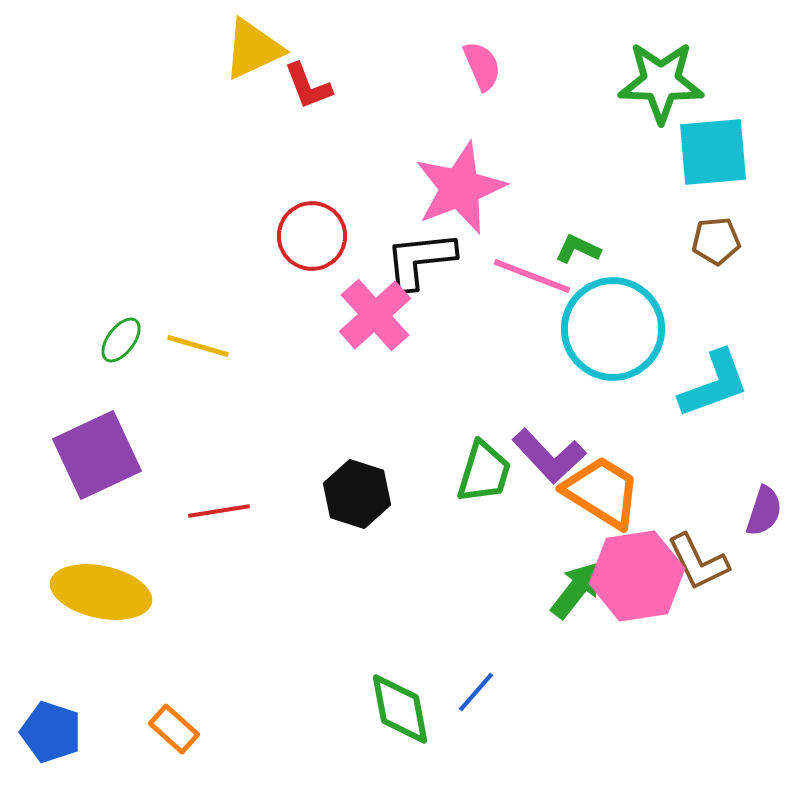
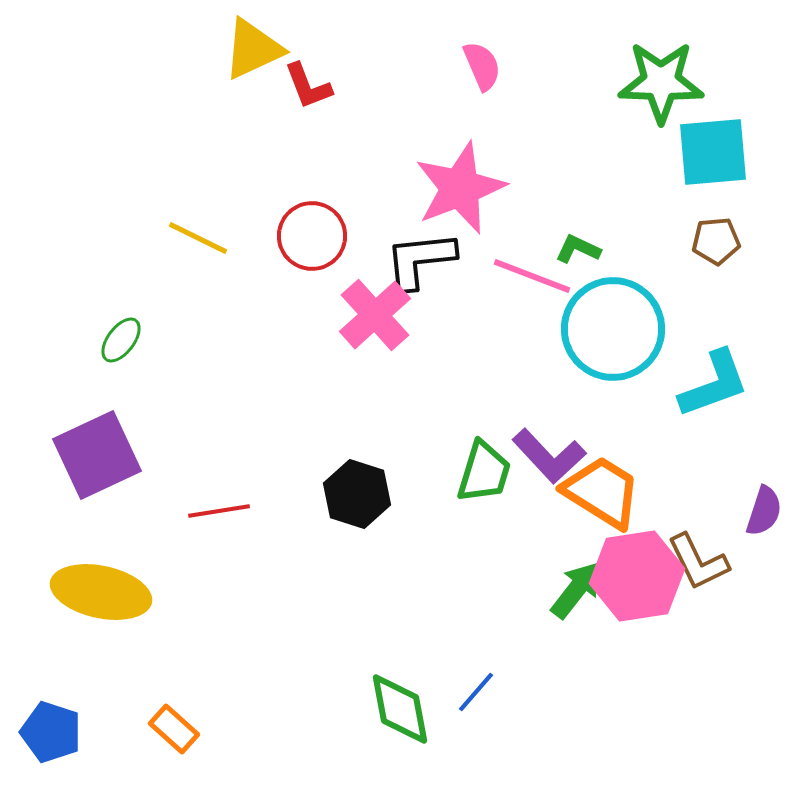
yellow line: moved 108 px up; rotated 10 degrees clockwise
